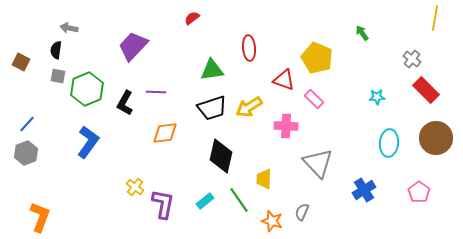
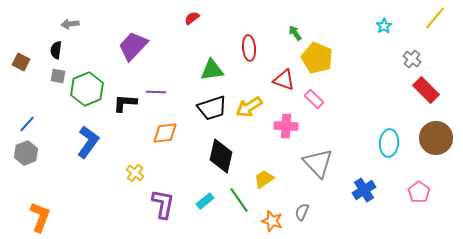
yellow line: rotated 30 degrees clockwise
gray arrow: moved 1 px right, 4 px up; rotated 18 degrees counterclockwise
green arrow: moved 67 px left
cyan star: moved 7 px right, 71 px up; rotated 28 degrees counterclockwise
black L-shape: rotated 65 degrees clockwise
yellow trapezoid: rotated 55 degrees clockwise
yellow cross: moved 14 px up
